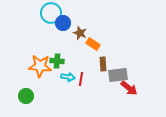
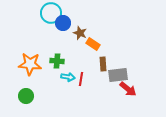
orange star: moved 10 px left, 2 px up
red arrow: moved 1 px left, 1 px down
